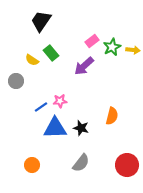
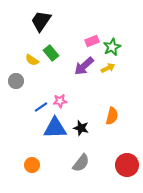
pink rectangle: rotated 16 degrees clockwise
yellow arrow: moved 25 px left, 18 px down; rotated 32 degrees counterclockwise
